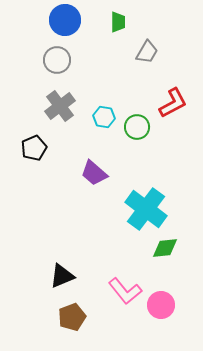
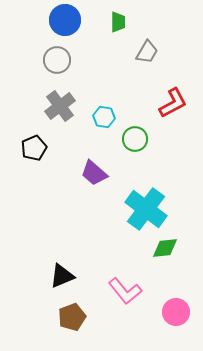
green circle: moved 2 px left, 12 px down
pink circle: moved 15 px right, 7 px down
